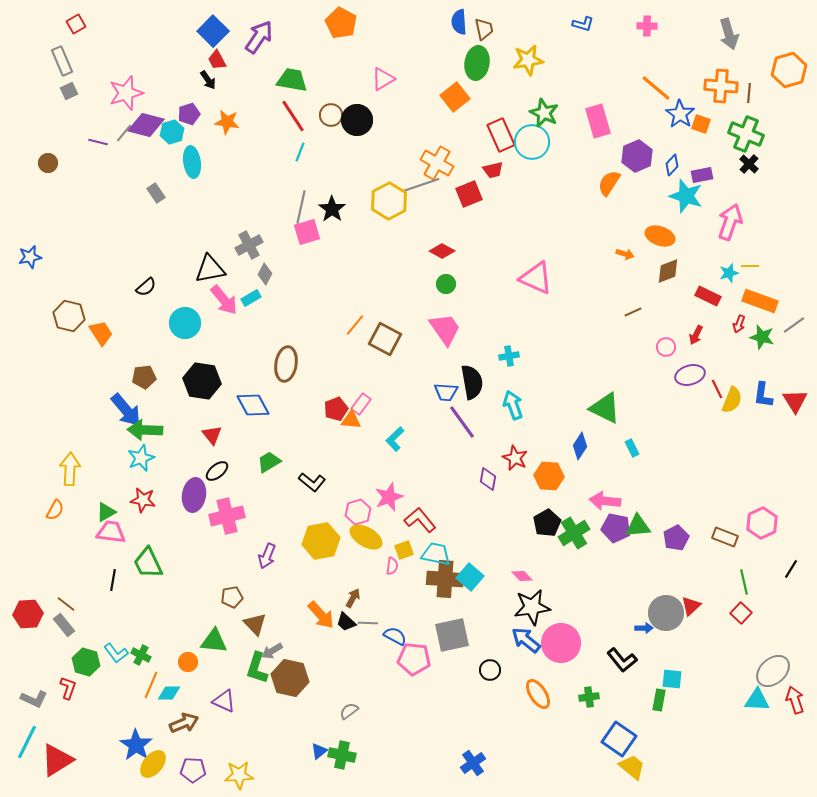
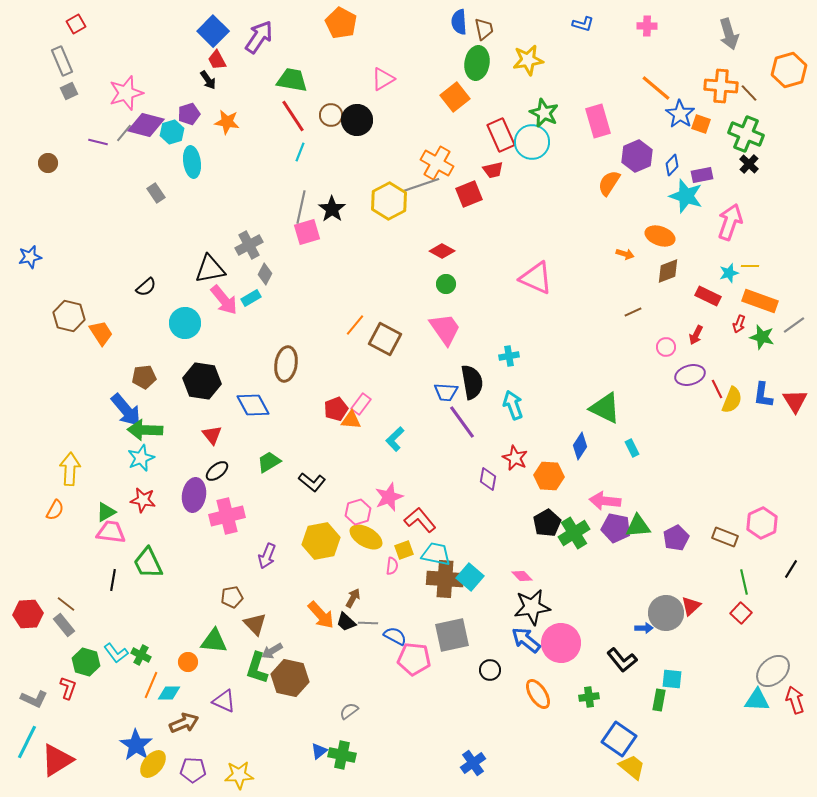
brown line at (749, 93): rotated 48 degrees counterclockwise
